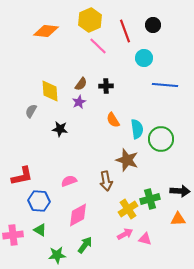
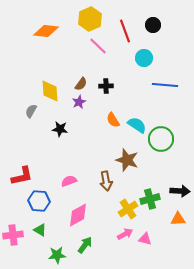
yellow hexagon: moved 1 px up
cyan semicircle: moved 4 px up; rotated 48 degrees counterclockwise
